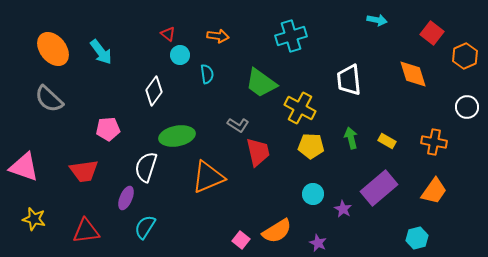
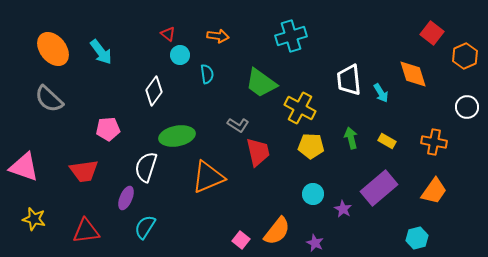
cyan arrow at (377, 20): moved 4 px right, 73 px down; rotated 48 degrees clockwise
orange semicircle at (277, 231): rotated 20 degrees counterclockwise
purple star at (318, 243): moved 3 px left
